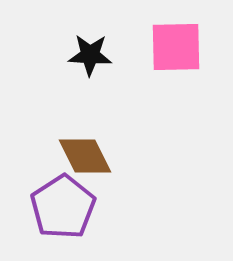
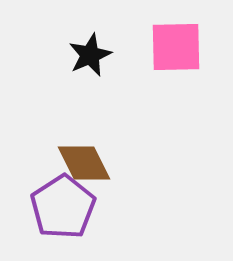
black star: rotated 27 degrees counterclockwise
brown diamond: moved 1 px left, 7 px down
